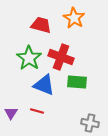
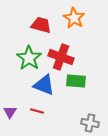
green rectangle: moved 1 px left, 1 px up
purple triangle: moved 1 px left, 1 px up
